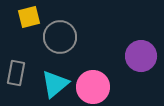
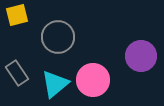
yellow square: moved 12 px left, 2 px up
gray circle: moved 2 px left
gray rectangle: moved 1 px right; rotated 45 degrees counterclockwise
pink circle: moved 7 px up
